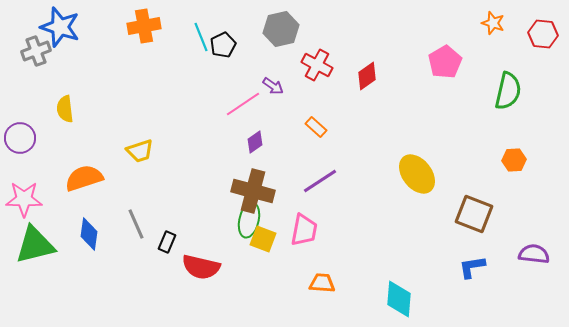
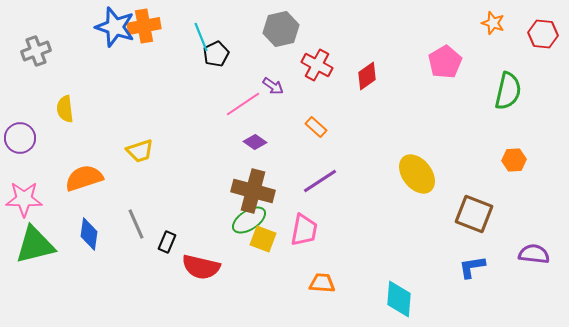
blue star: moved 55 px right
black pentagon: moved 7 px left, 9 px down
purple diamond: rotated 70 degrees clockwise
green ellipse: rotated 44 degrees clockwise
